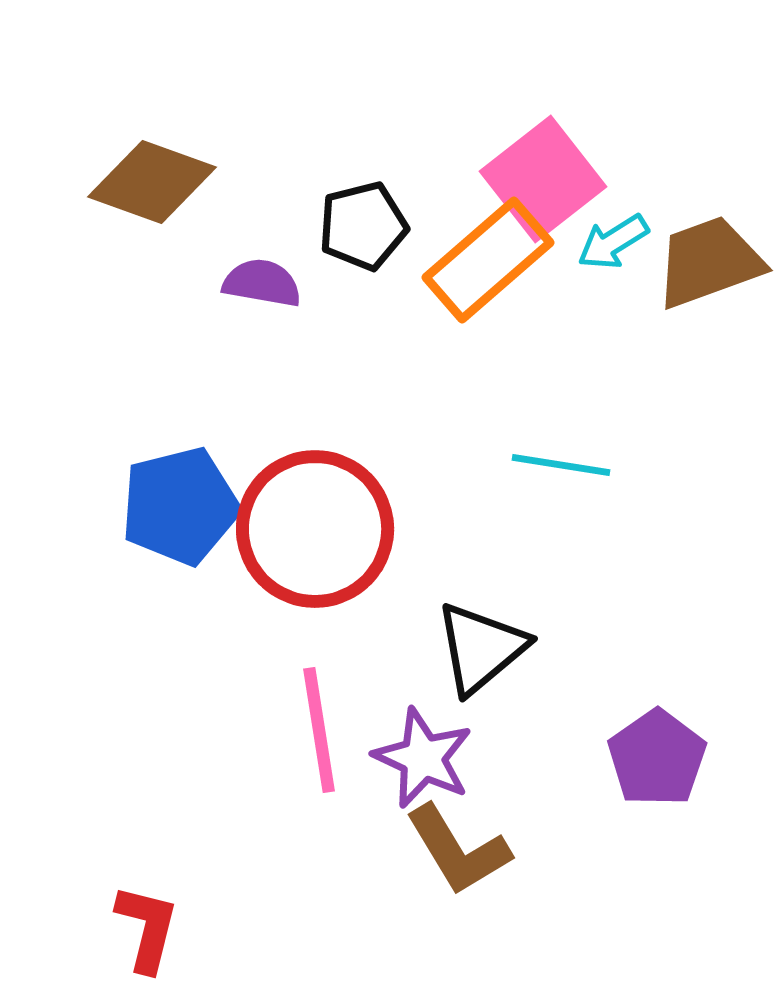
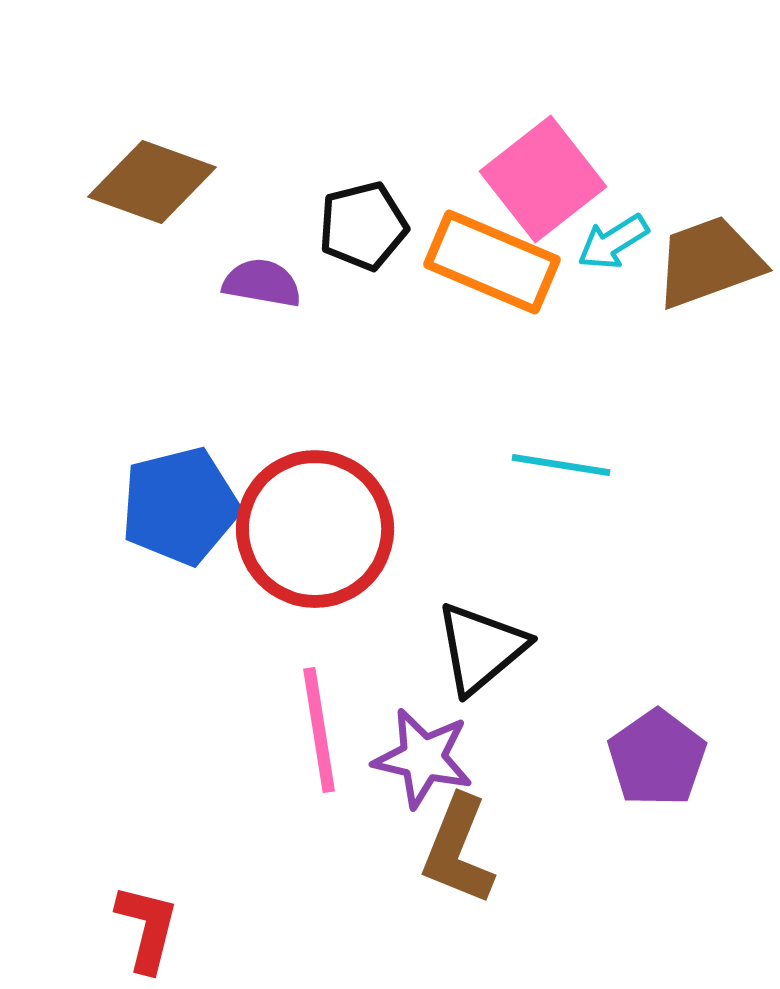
orange rectangle: moved 4 px right, 2 px down; rotated 64 degrees clockwise
purple star: rotated 12 degrees counterclockwise
brown L-shape: rotated 53 degrees clockwise
